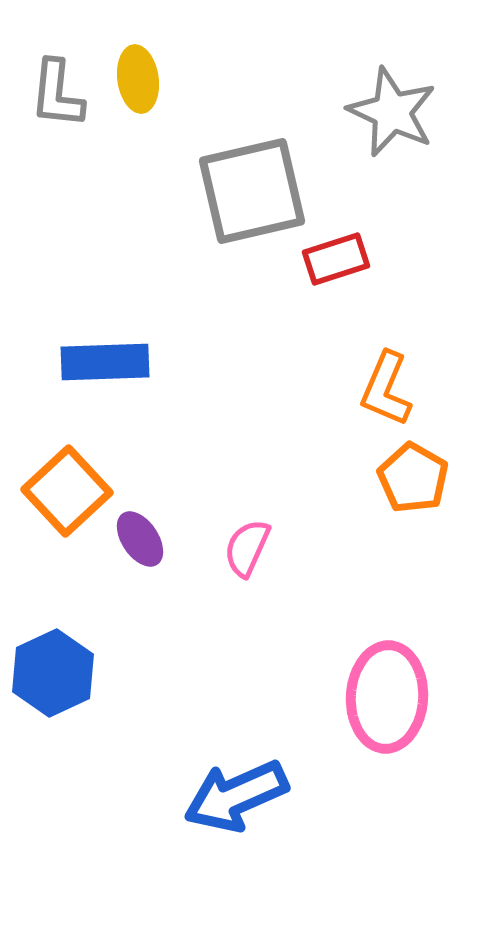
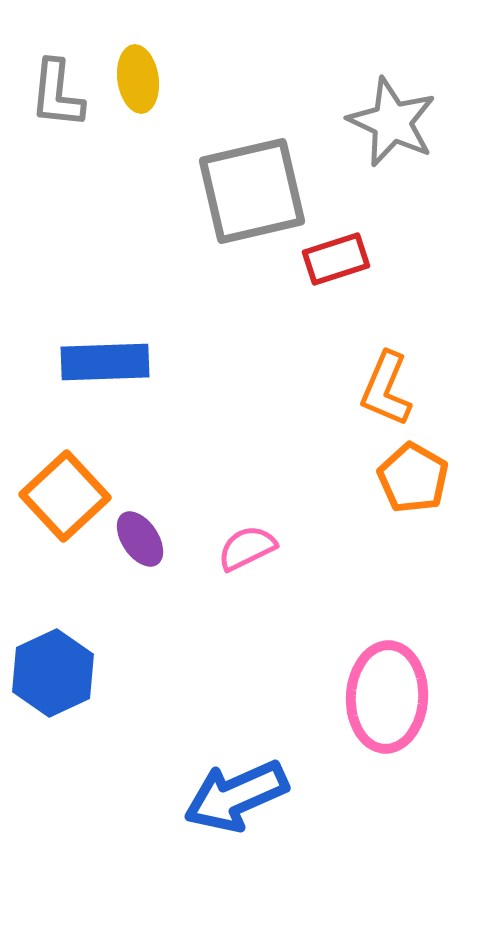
gray star: moved 10 px down
orange square: moved 2 px left, 5 px down
pink semicircle: rotated 40 degrees clockwise
